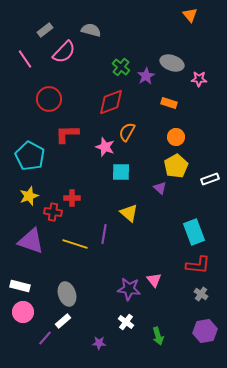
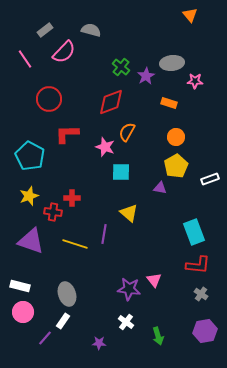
gray ellipse at (172, 63): rotated 25 degrees counterclockwise
pink star at (199, 79): moved 4 px left, 2 px down
purple triangle at (160, 188): rotated 32 degrees counterclockwise
white rectangle at (63, 321): rotated 14 degrees counterclockwise
